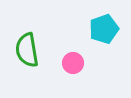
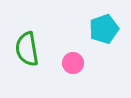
green semicircle: moved 1 px up
